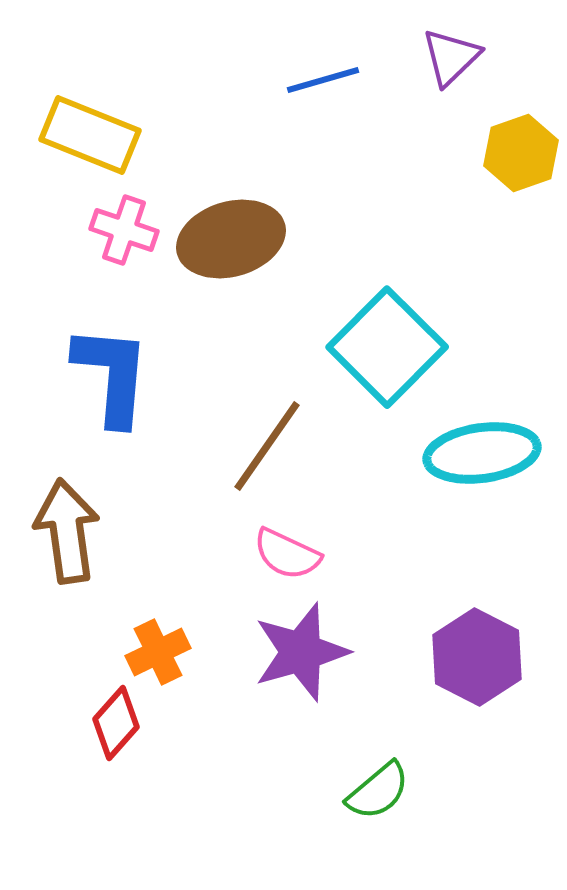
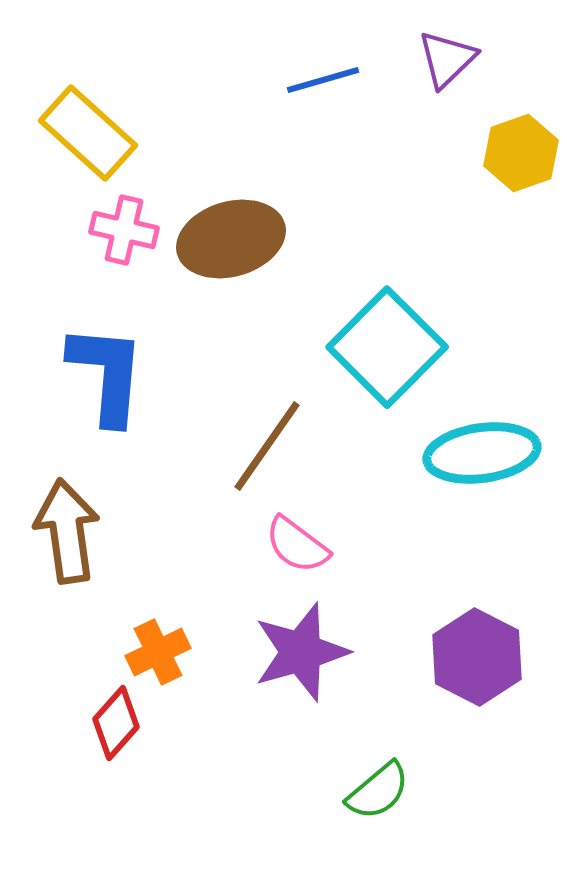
purple triangle: moved 4 px left, 2 px down
yellow rectangle: moved 2 px left, 2 px up; rotated 20 degrees clockwise
pink cross: rotated 6 degrees counterclockwise
blue L-shape: moved 5 px left, 1 px up
pink semicircle: moved 10 px right, 9 px up; rotated 12 degrees clockwise
